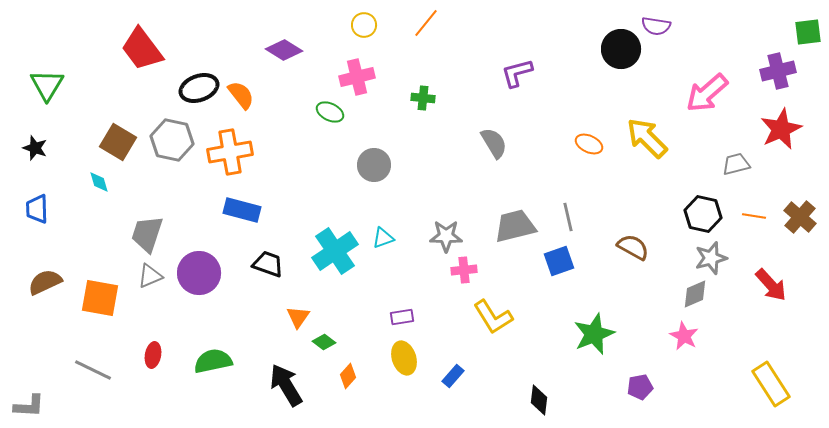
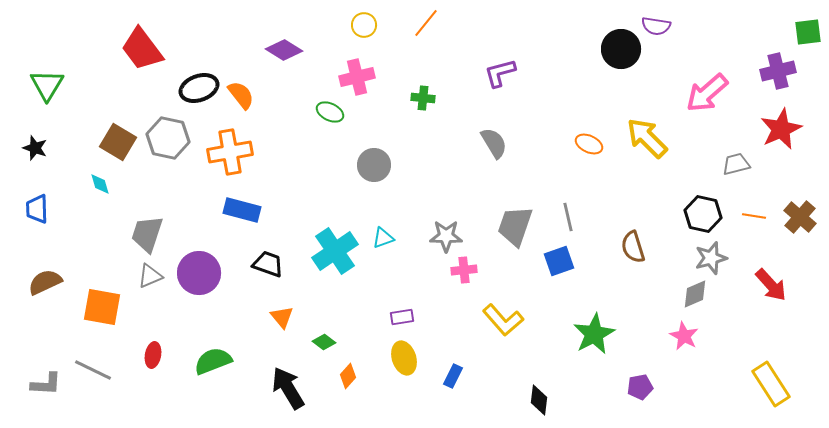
purple L-shape at (517, 73): moved 17 px left
gray hexagon at (172, 140): moved 4 px left, 2 px up
cyan diamond at (99, 182): moved 1 px right, 2 px down
gray trapezoid at (515, 226): rotated 57 degrees counterclockwise
brown semicircle at (633, 247): rotated 136 degrees counterclockwise
orange square at (100, 298): moved 2 px right, 9 px down
orange triangle at (298, 317): moved 16 px left; rotated 15 degrees counterclockwise
yellow L-shape at (493, 317): moved 10 px right, 3 px down; rotated 9 degrees counterclockwise
green star at (594, 334): rotated 6 degrees counterclockwise
green semicircle at (213, 361): rotated 9 degrees counterclockwise
blue rectangle at (453, 376): rotated 15 degrees counterclockwise
black arrow at (286, 385): moved 2 px right, 3 px down
gray L-shape at (29, 406): moved 17 px right, 22 px up
